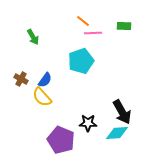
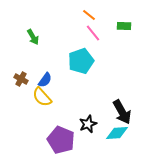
orange line: moved 6 px right, 6 px up
pink line: rotated 54 degrees clockwise
black star: moved 1 px down; rotated 24 degrees counterclockwise
